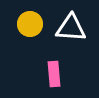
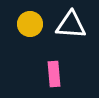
white triangle: moved 3 px up
